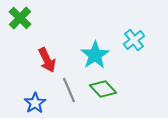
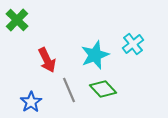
green cross: moved 3 px left, 2 px down
cyan cross: moved 1 px left, 4 px down
cyan star: rotated 12 degrees clockwise
blue star: moved 4 px left, 1 px up
